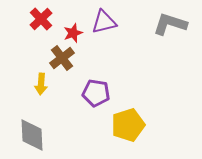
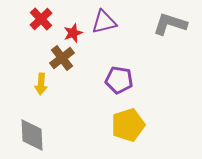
purple pentagon: moved 23 px right, 13 px up
